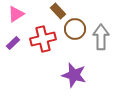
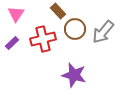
pink triangle: rotated 24 degrees counterclockwise
gray arrow: moved 2 px right, 5 px up; rotated 140 degrees counterclockwise
purple rectangle: moved 1 px left
